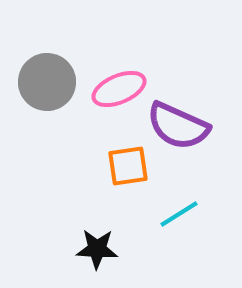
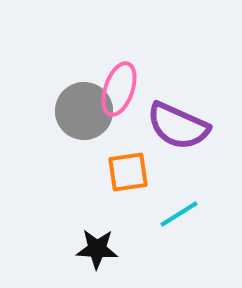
gray circle: moved 37 px right, 29 px down
pink ellipse: rotated 48 degrees counterclockwise
orange square: moved 6 px down
